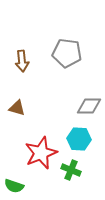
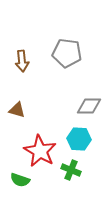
brown triangle: moved 2 px down
red star: moved 1 px left, 2 px up; rotated 20 degrees counterclockwise
green semicircle: moved 6 px right, 6 px up
